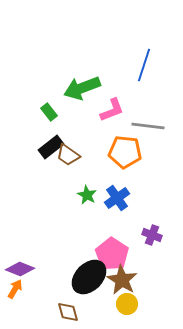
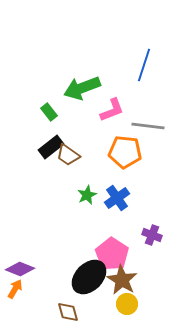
green star: rotated 18 degrees clockwise
